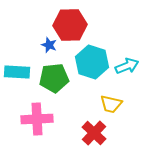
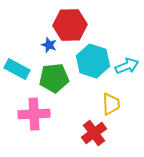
cyan hexagon: moved 1 px right, 1 px up
cyan rectangle: moved 3 px up; rotated 25 degrees clockwise
yellow trapezoid: rotated 105 degrees counterclockwise
pink cross: moved 3 px left, 5 px up
red cross: rotated 10 degrees clockwise
